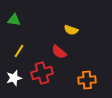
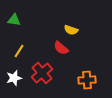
red semicircle: moved 2 px right, 4 px up
red cross: rotated 25 degrees counterclockwise
